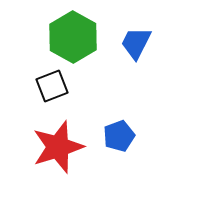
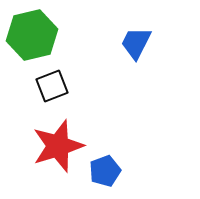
green hexagon: moved 41 px left, 2 px up; rotated 18 degrees clockwise
blue pentagon: moved 14 px left, 35 px down
red star: moved 1 px up
